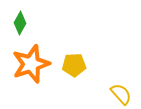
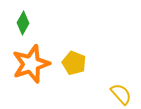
green diamond: moved 3 px right
yellow pentagon: moved 2 px up; rotated 25 degrees clockwise
